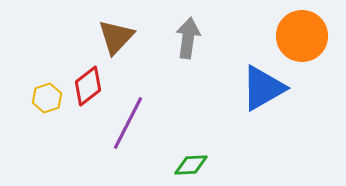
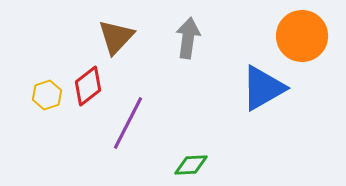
yellow hexagon: moved 3 px up
